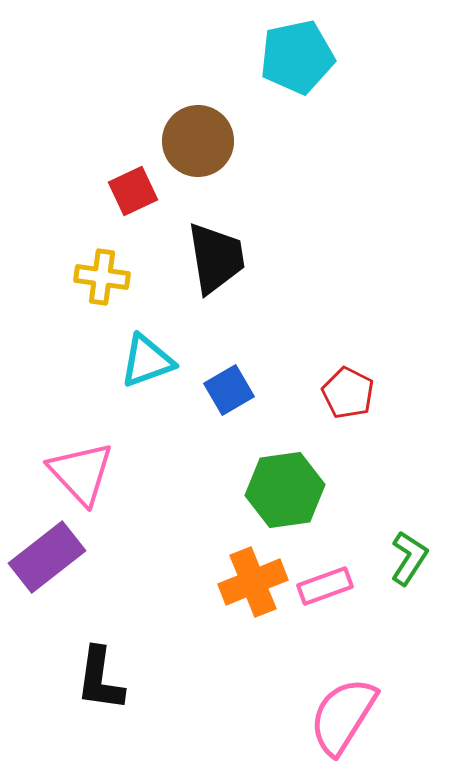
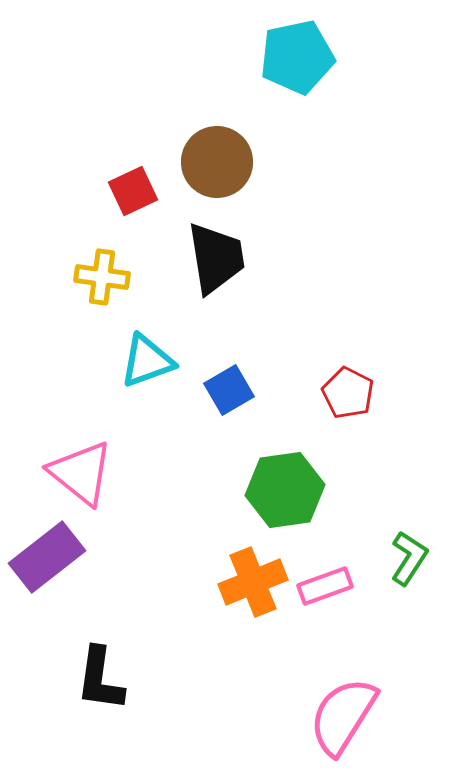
brown circle: moved 19 px right, 21 px down
pink triangle: rotated 8 degrees counterclockwise
